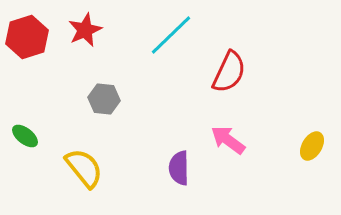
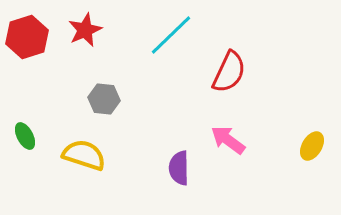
green ellipse: rotated 24 degrees clockwise
yellow semicircle: moved 13 px up; rotated 33 degrees counterclockwise
